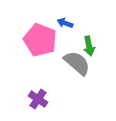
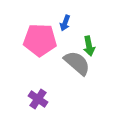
blue arrow: rotated 91 degrees counterclockwise
pink pentagon: rotated 20 degrees counterclockwise
